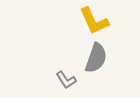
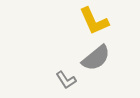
gray semicircle: rotated 32 degrees clockwise
